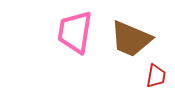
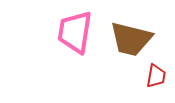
brown trapezoid: rotated 9 degrees counterclockwise
